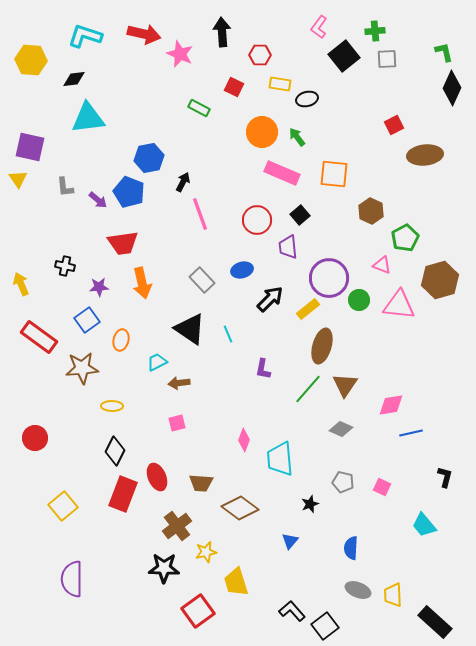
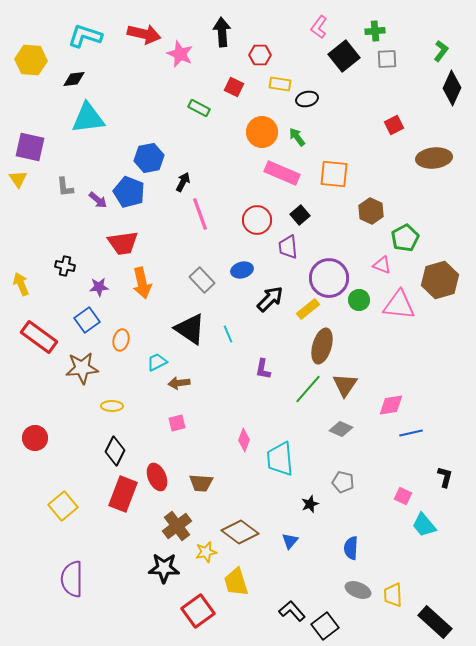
green L-shape at (444, 52): moved 3 px left, 1 px up; rotated 50 degrees clockwise
brown ellipse at (425, 155): moved 9 px right, 3 px down
pink square at (382, 487): moved 21 px right, 9 px down
brown diamond at (240, 508): moved 24 px down
